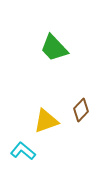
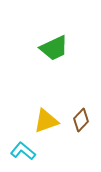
green trapezoid: rotated 72 degrees counterclockwise
brown diamond: moved 10 px down
